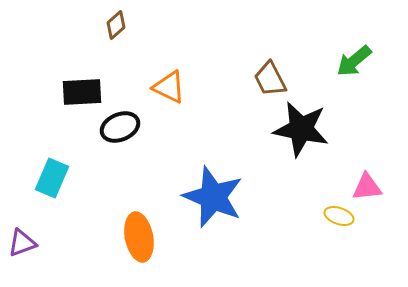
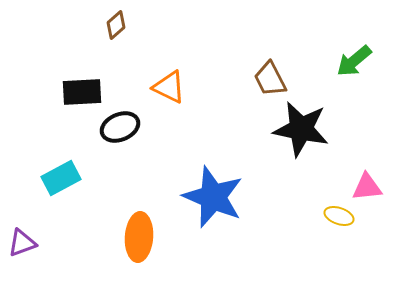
cyan rectangle: moved 9 px right; rotated 39 degrees clockwise
orange ellipse: rotated 15 degrees clockwise
